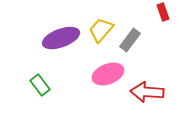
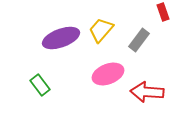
gray rectangle: moved 9 px right
